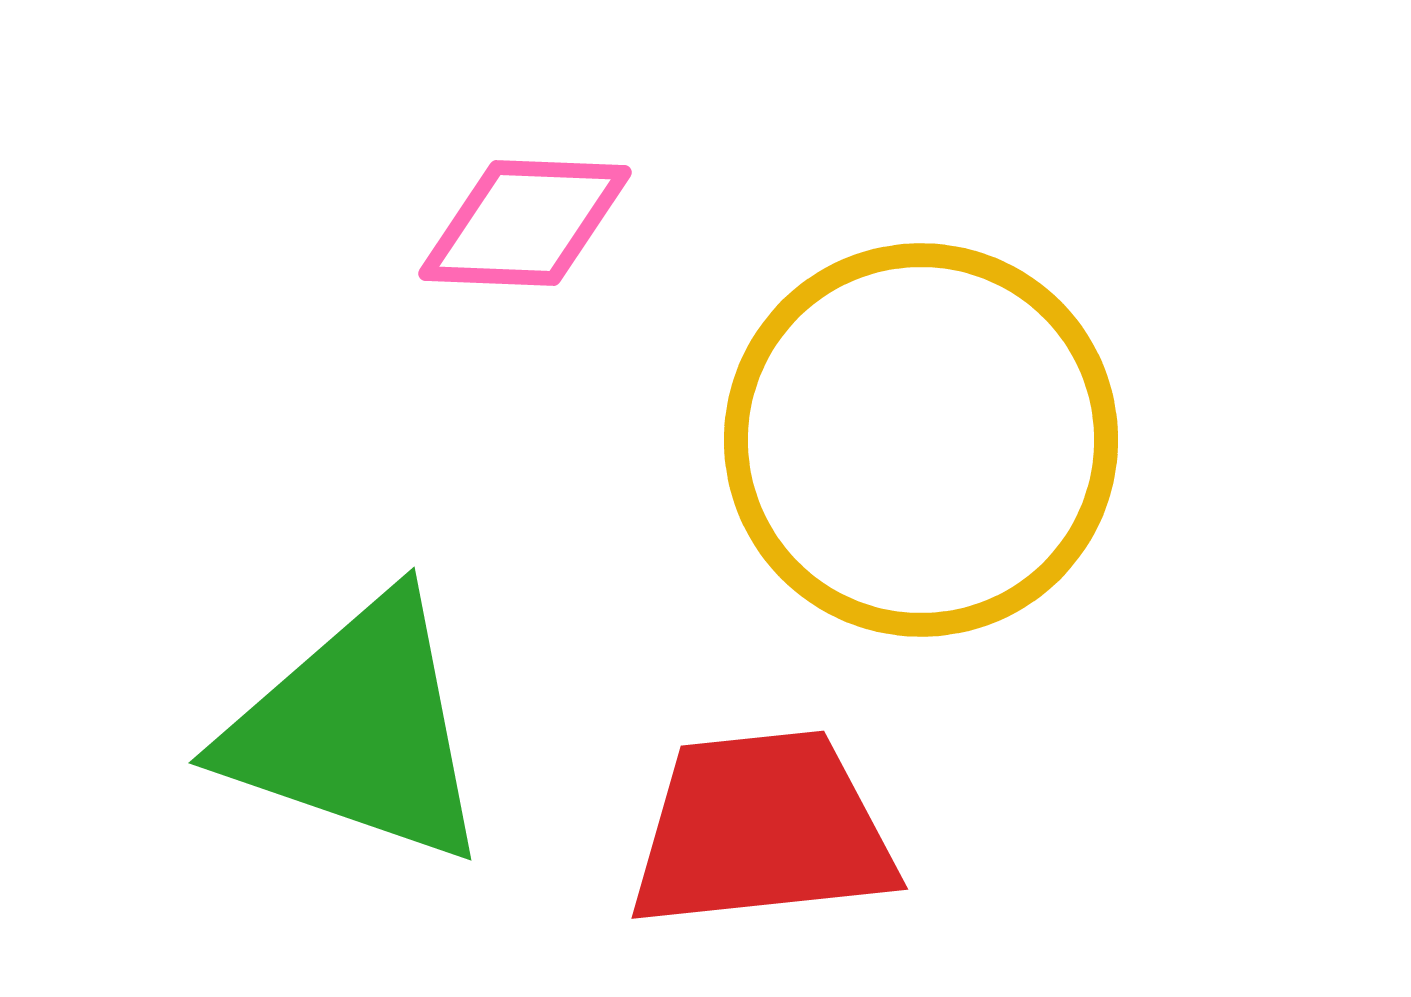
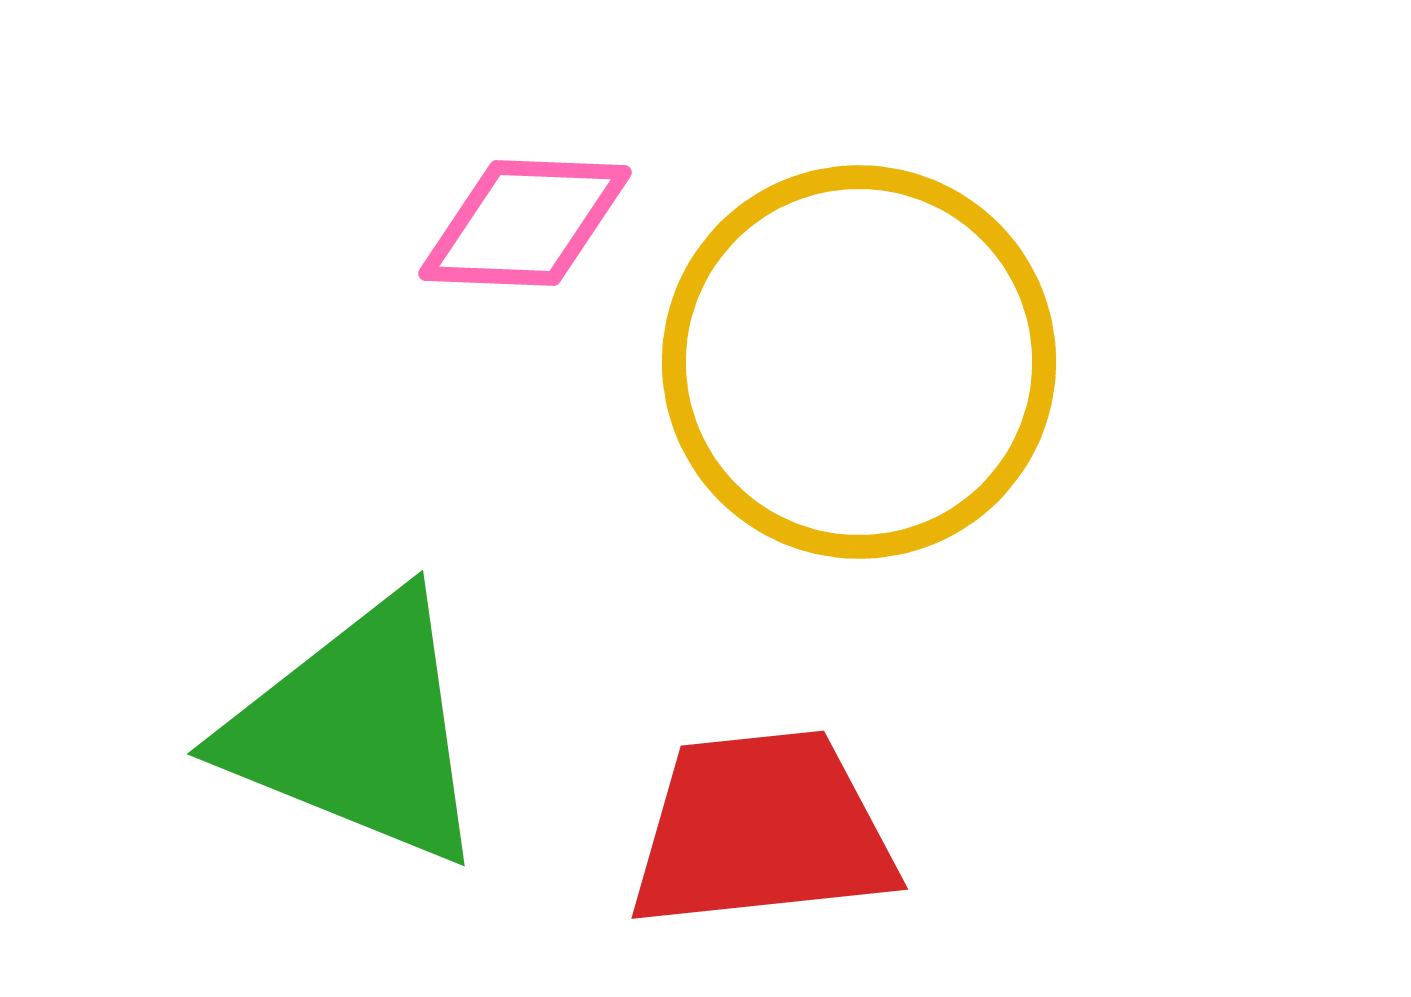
yellow circle: moved 62 px left, 78 px up
green triangle: rotated 3 degrees clockwise
